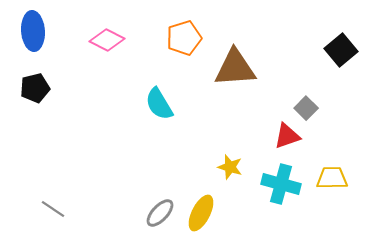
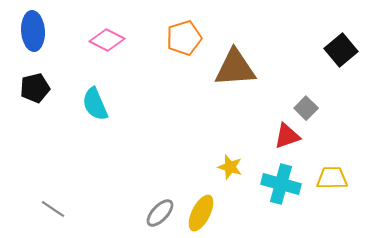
cyan semicircle: moved 64 px left; rotated 8 degrees clockwise
